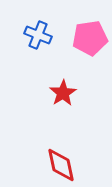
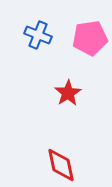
red star: moved 5 px right
